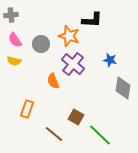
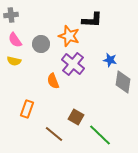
gray diamond: moved 6 px up
